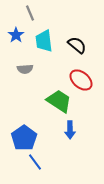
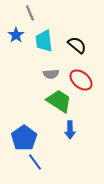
gray semicircle: moved 26 px right, 5 px down
